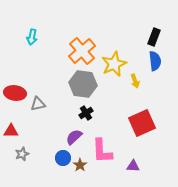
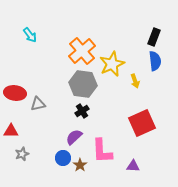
cyan arrow: moved 2 px left, 2 px up; rotated 49 degrees counterclockwise
yellow star: moved 2 px left
black cross: moved 4 px left, 2 px up
